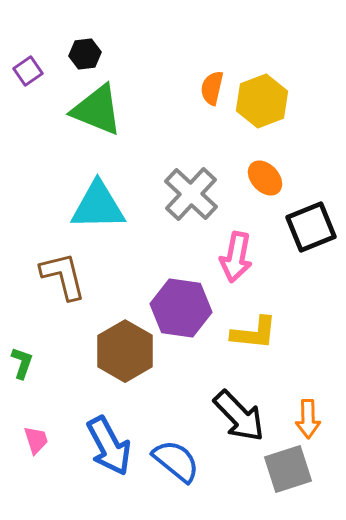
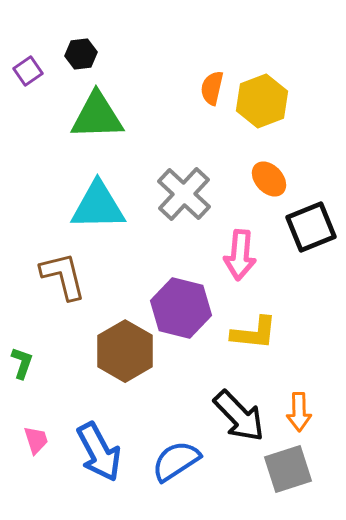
black hexagon: moved 4 px left
green triangle: moved 6 px down; rotated 24 degrees counterclockwise
orange ellipse: moved 4 px right, 1 px down
gray cross: moved 7 px left
pink arrow: moved 4 px right, 2 px up; rotated 6 degrees counterclockwise
purple hexagon: rotated 6 degrees clockwise
orange arrow: moved 9 px left, 7 px up
blue arrow: moved 10 px left, 6 px down
blue semicircle: rotated 72 degrees counterclockwise
